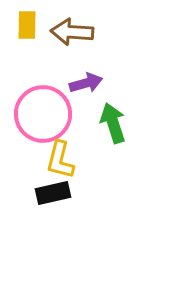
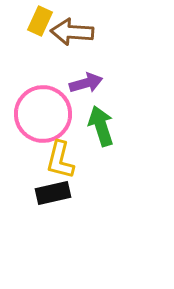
yellow rectangle: moved 13 px right, 4 px up; rotated 24 degrees clockwise
green arrow: moved 12 px left, 3 px down
